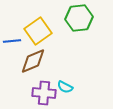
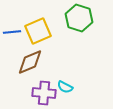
green hexagon: rotated 24 degrees clockwise
yellow square: rotated 12 degrees clockwise
blue line: moved 9 px up
brown diamond: moved 3 px left, 1 px down
